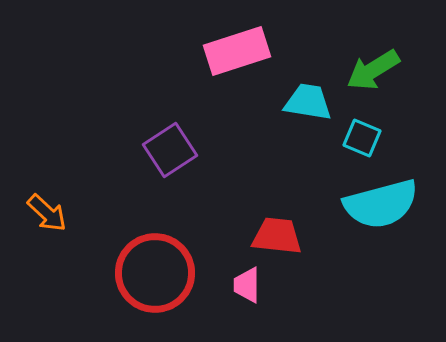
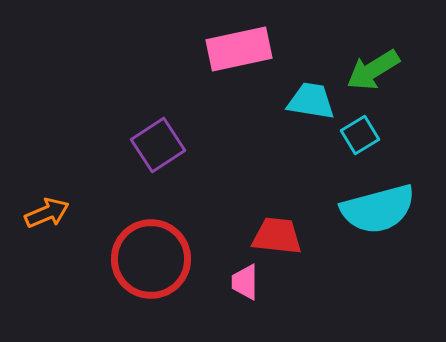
pink rectangle: moved 2 px right, 2 px up; rotated 6 degrees clockwise
cyan trapezoid: moved 3 px right, 1 px up
cyan square: moved 2 px left, 3 px up; rotated 36 degrees clockwise
purple square: moved 12 px left, 5 px up
cyan semicircle: moved 3 px left, 5 px down
orange arrow: rotated 66 degrees counterclockwise
red circle: moved 4 px left, 14 px up
pink trapezoid: moved 2 px left, 3 px up
